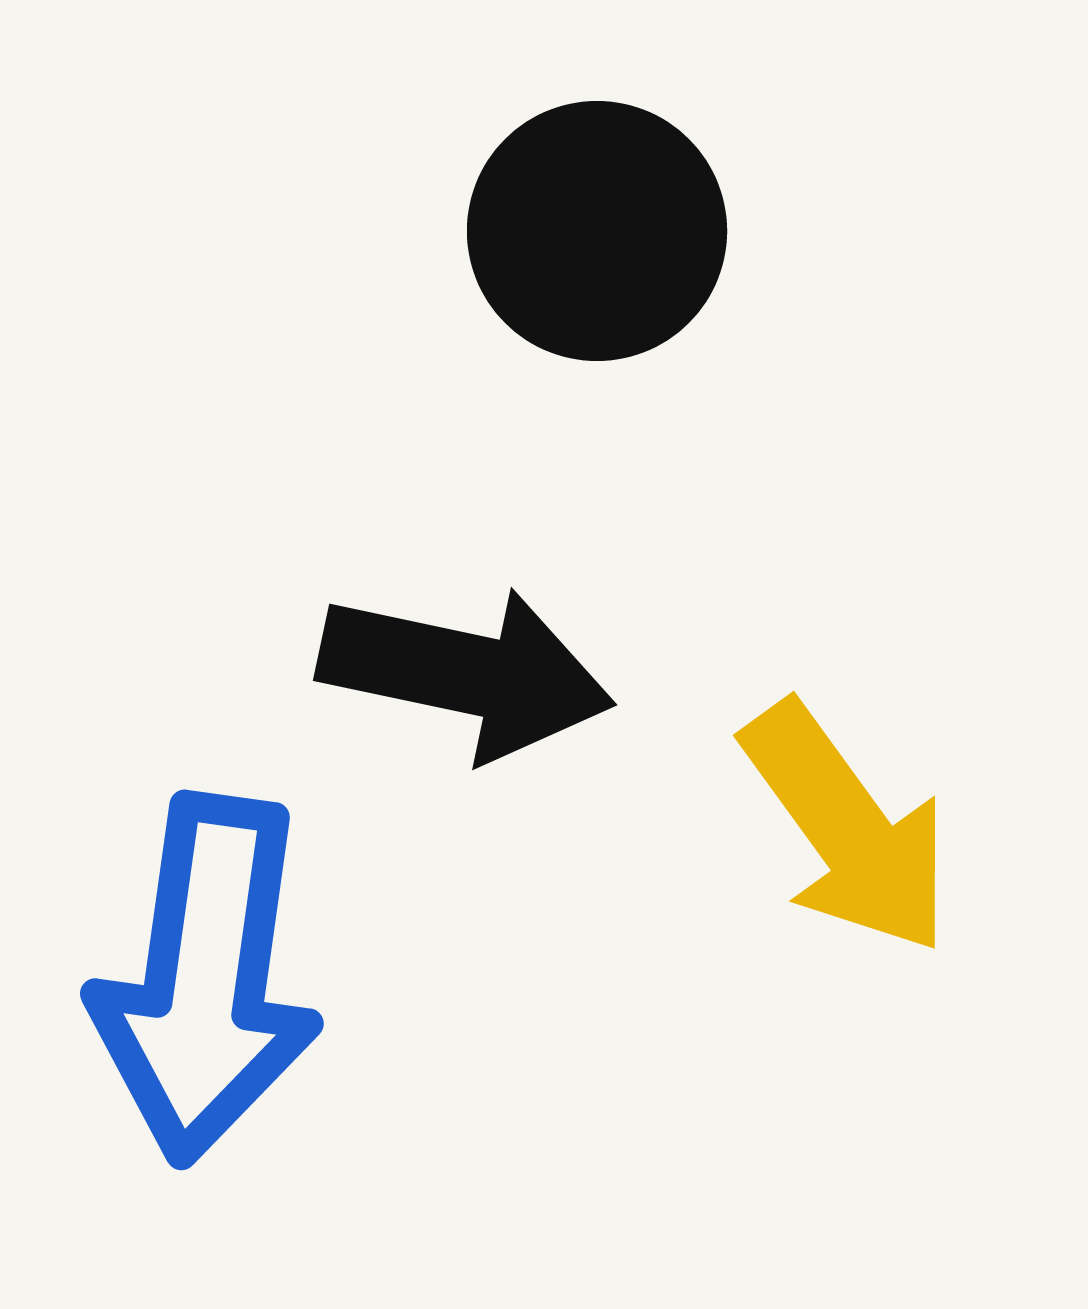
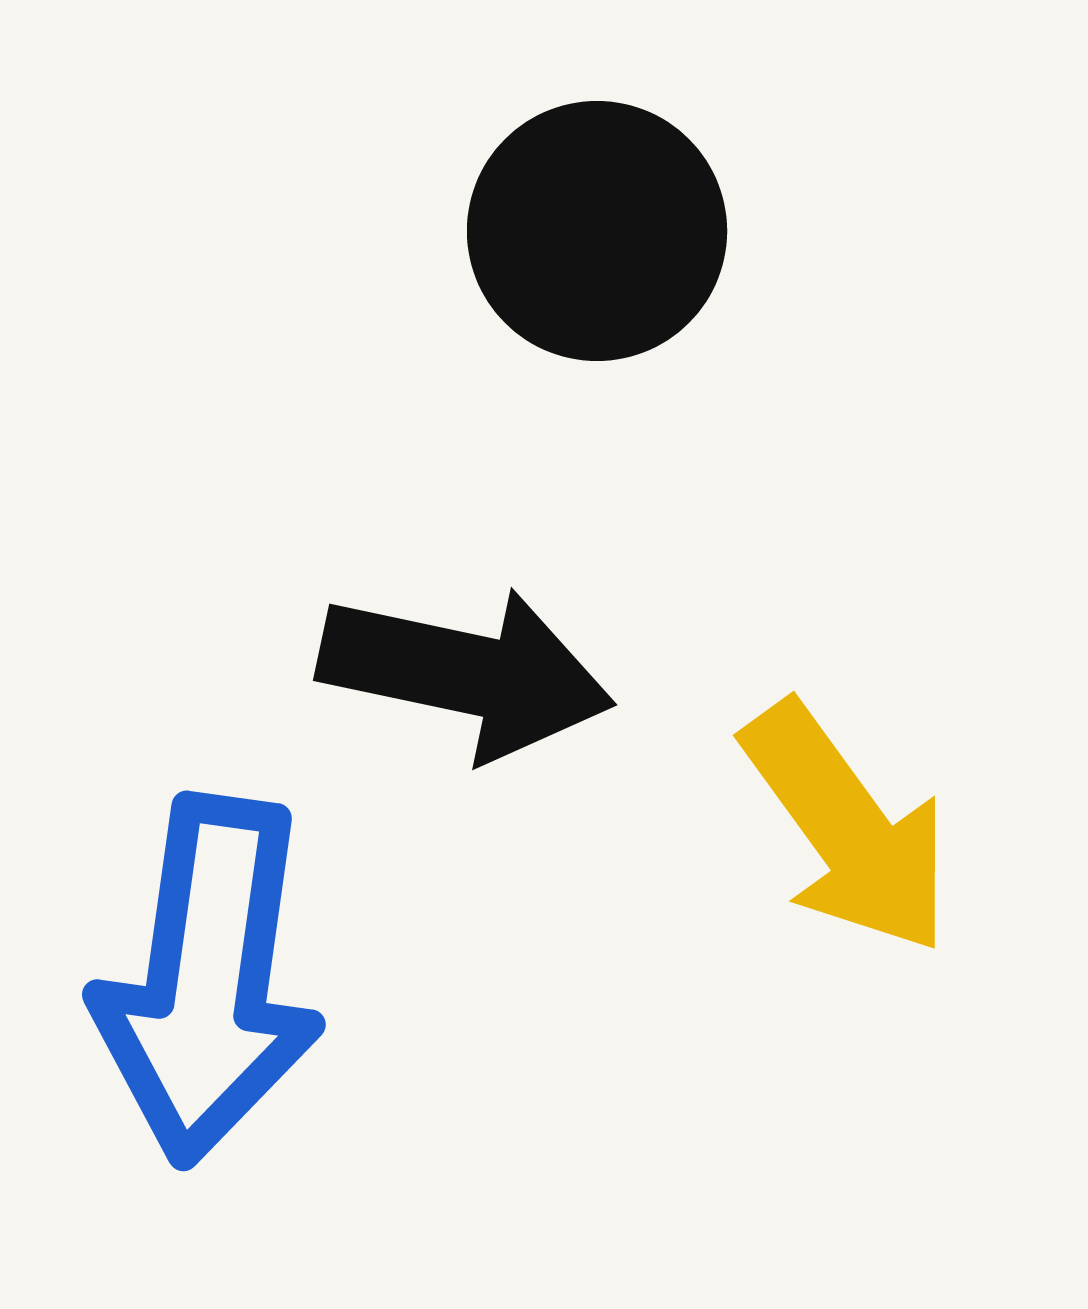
blue arrow: moved 2 px right, 1 px down
